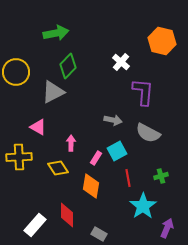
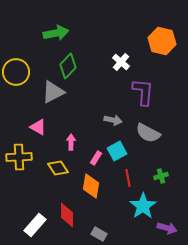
pink arrow: moved 1 px up
purple arrow: rotated 84 degrees clockwise
